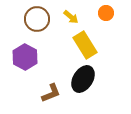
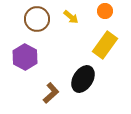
orange circle: moved 1 px left, 2 px up
yellow rectangle: moved 20 px right; rotated 68 degrees clockwise
brown L-shape: rotated 20 degrees counterclockwise
